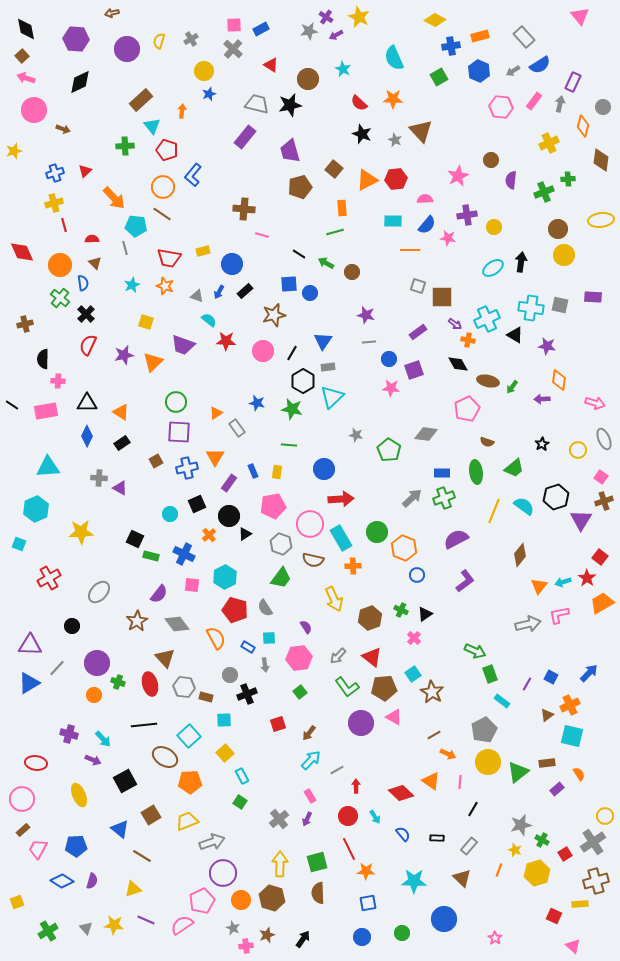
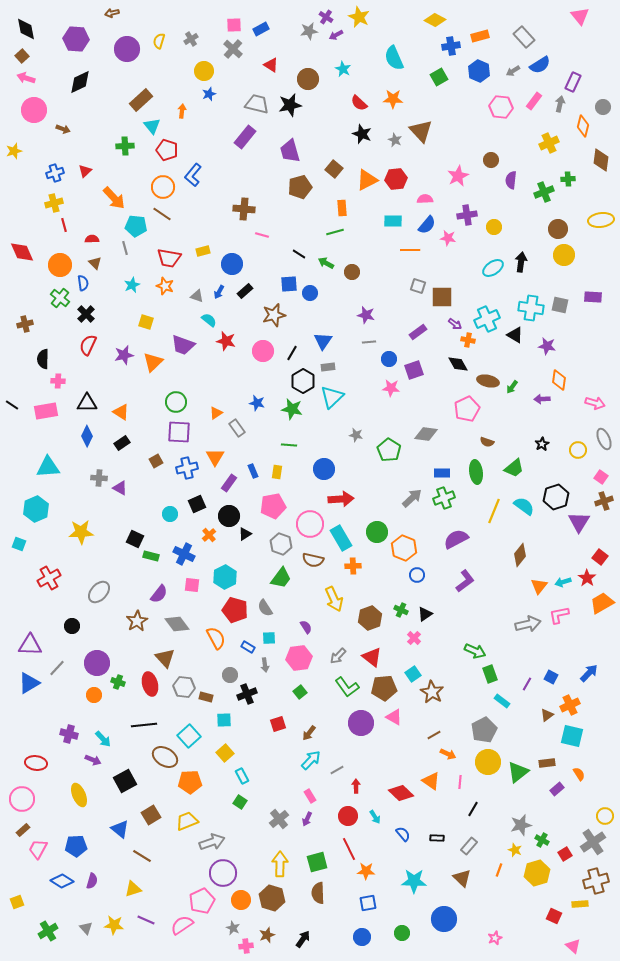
red star at (226, 341): rotated 12 degrees clockwise
purple triangle at (581, 520): moved 2 px left, 2 px down
pink star at (495, 938): rotated 16 degrees clockwise
